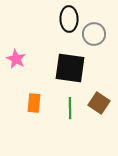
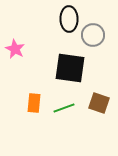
gray circle: moved 1 px left, 1 px down
pink star: moved 1 px left, 10 px up
brown square: rotated 15 degrees counterclockwise
green line: moved 6 px left; rotated 70 degrees clockwise
